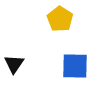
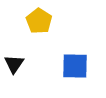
yellow pentagon: moved 21 px left, 2 px down
